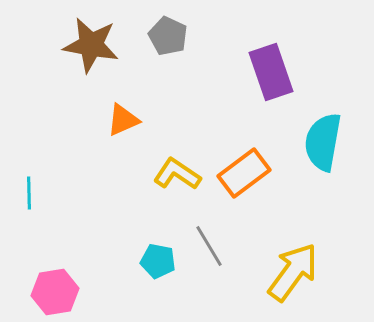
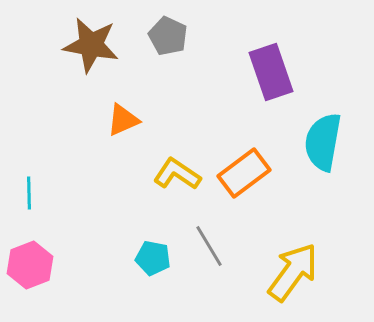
cyan pentagon: moved 5 px left, 3 px up
pink hexagon: moved 25 px left, 27 px up; rotated 12 degrees counterclockwise
